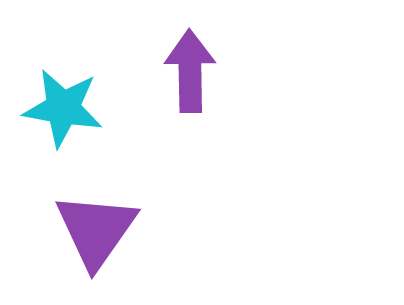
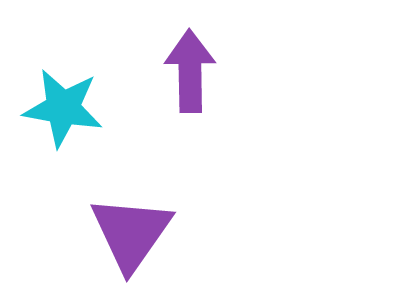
purple triangle: moved 35 px right, 3 px down
